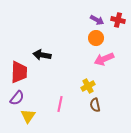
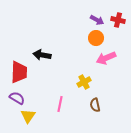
pink arrow: moved 2 px right, 1 px up
yellow cross: moved 4 px left, 4 px up
purple semicircle: rotated 98 degrees counterclockwise
